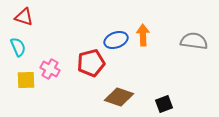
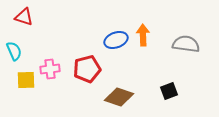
gray semicircle: moved 8 px left, 3 px down
cyan semicircle: moved 4 px left, 4 px down
red pentagon: moved 4 px left, 6 px down
pink cross: rotated 36 degrees counterclockwise
black square: moved 5 px right, 13 px up
